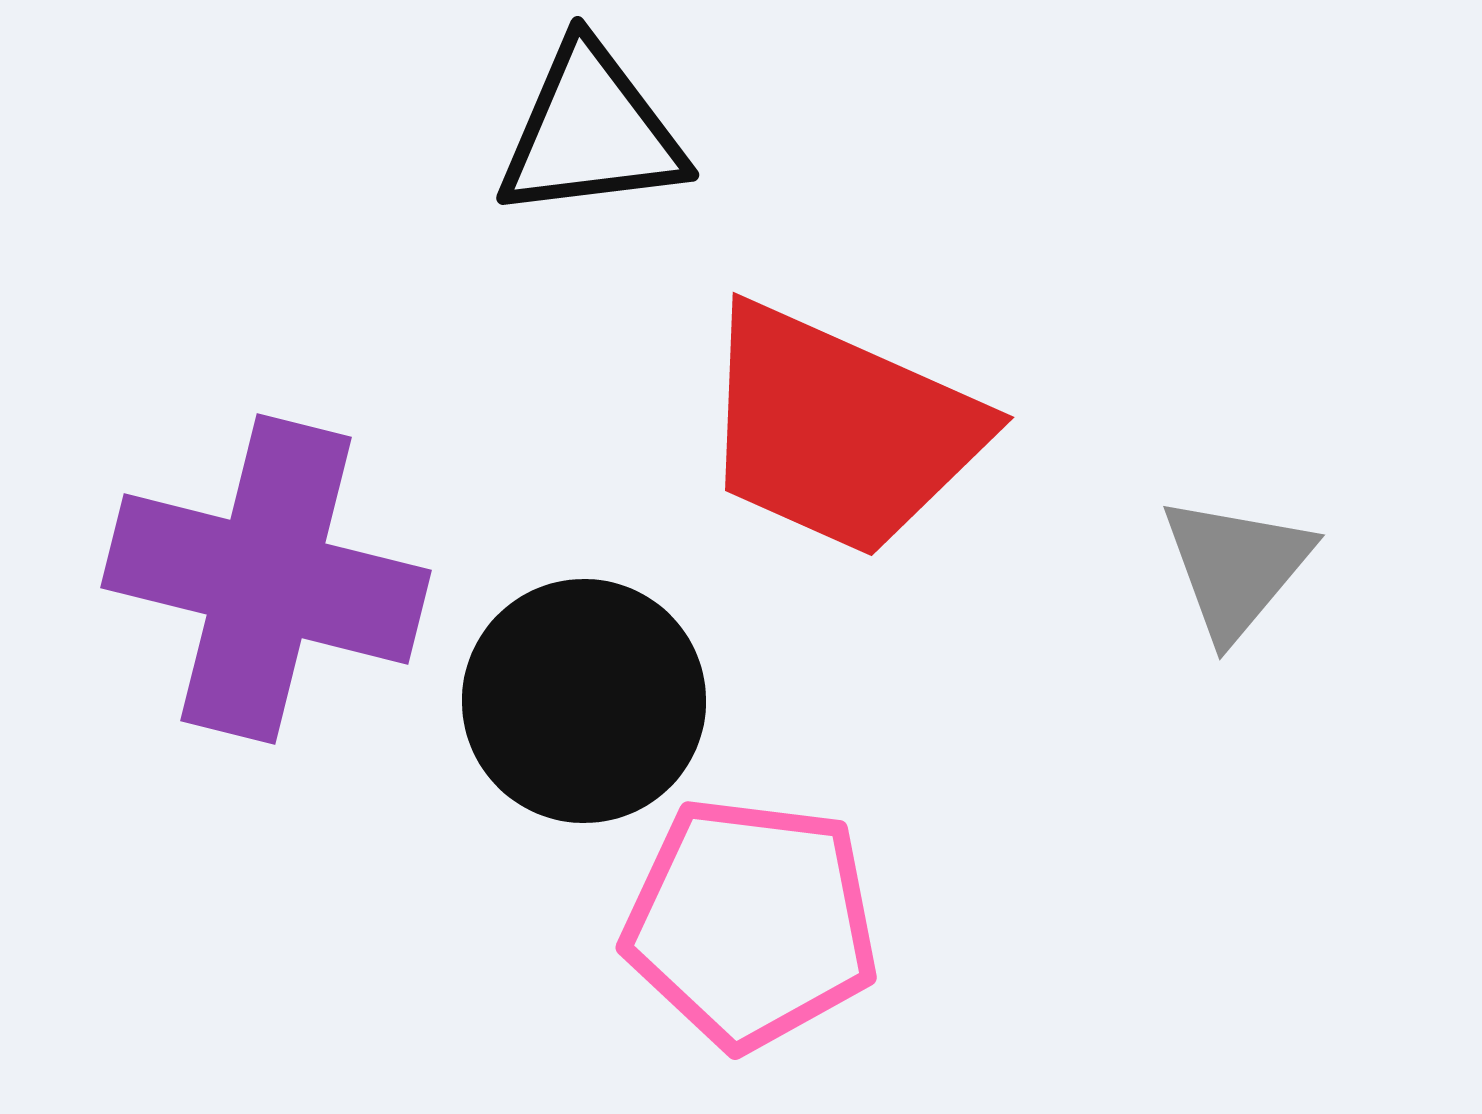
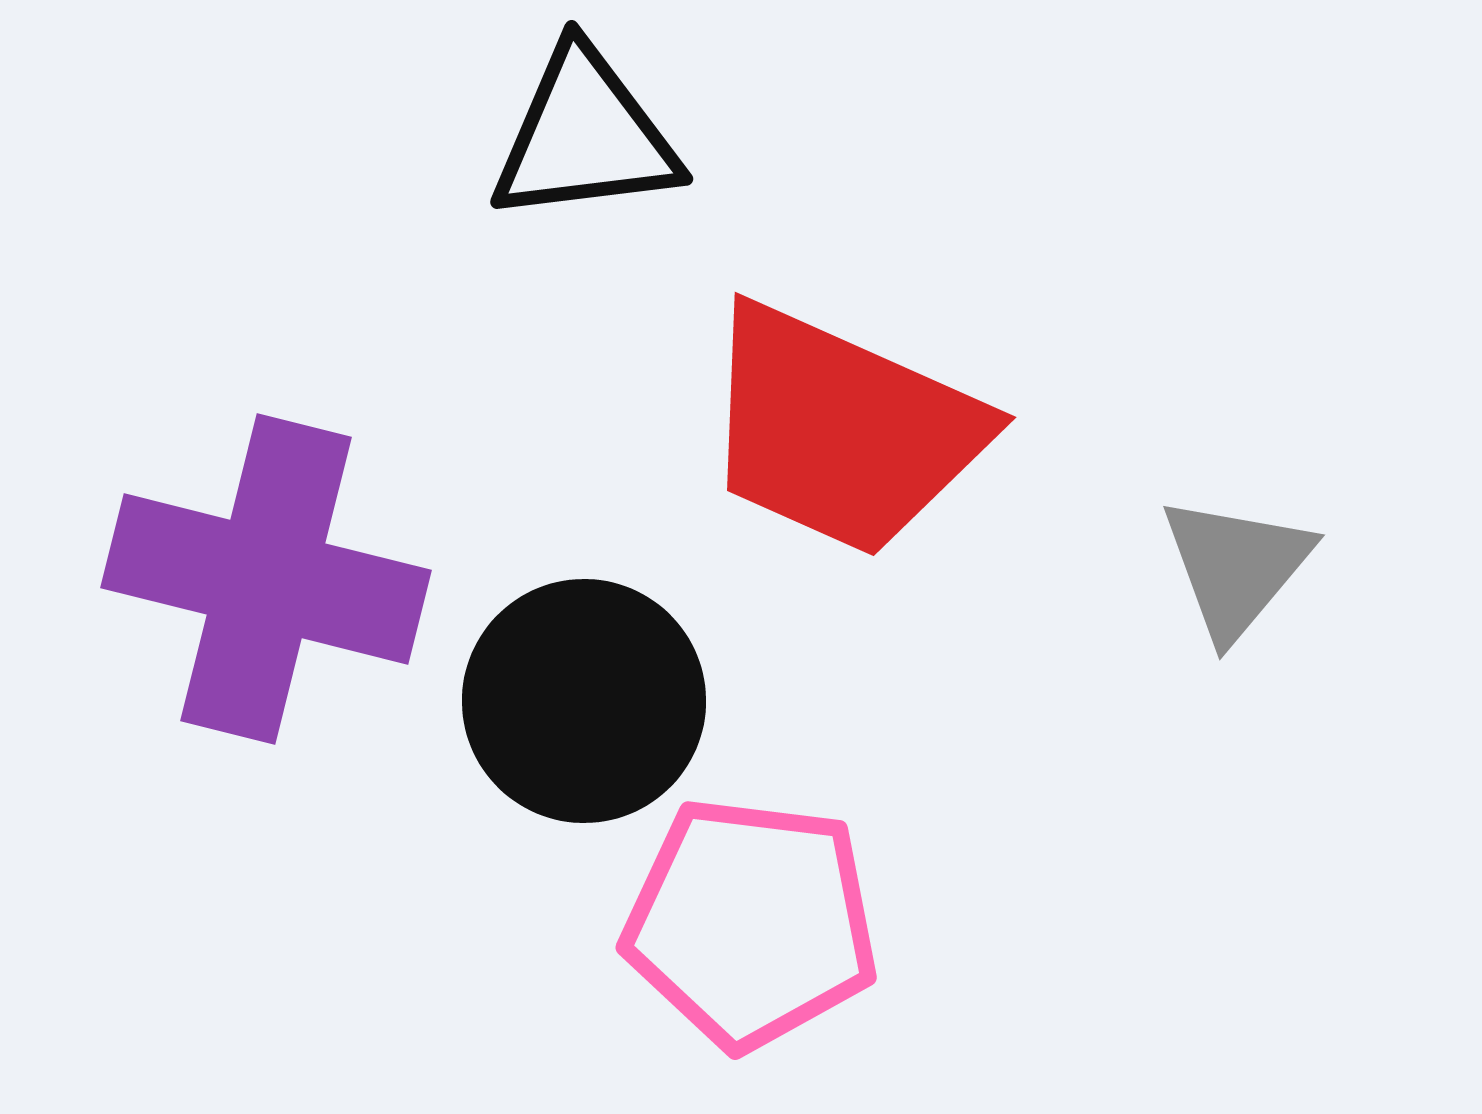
black triangle: moved 6 px left, 4 px down
red trapezoid: moved 2 px right
